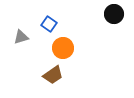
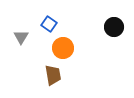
black circle: moved 13 px down
gray triangle: rotated 42 degrees counterclockwise
brown trapezoid: rotated 65 degrees counterclockwise
